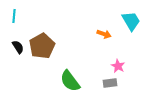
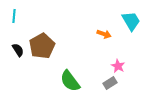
black semicircle: moved 3 px down
gray rectangle: rotated 24 degrees counterclockwise
